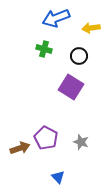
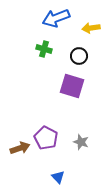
purple square: moved 1 px right, 1 px up; rotated 15 degrees counterclockwise
